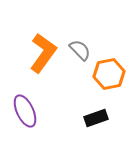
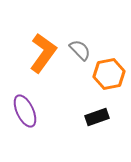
black rectangle: moved 1 px right, 1 px up
